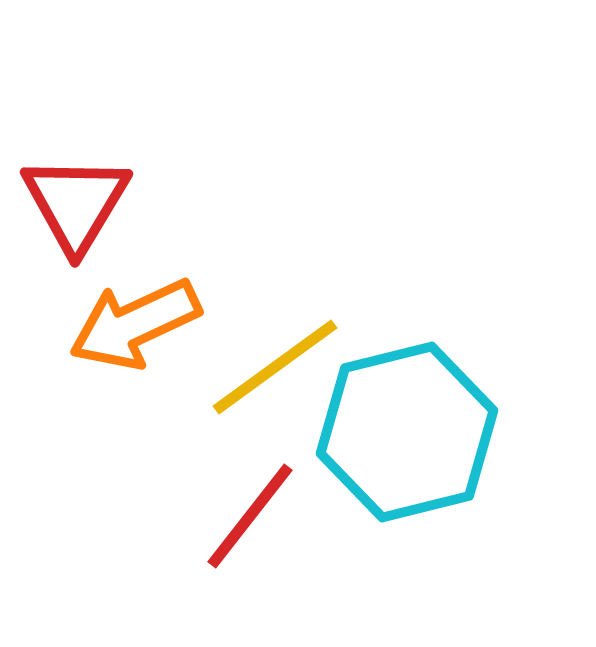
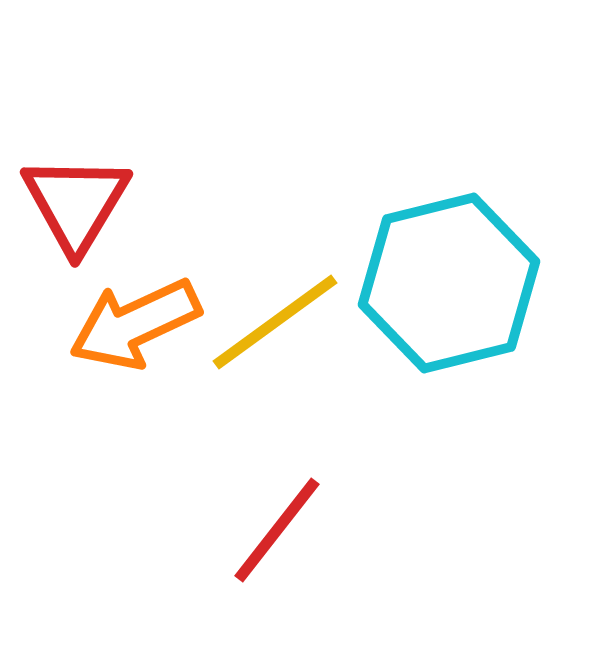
yellow line: moved 45 px up
cyan hexagon: moved 42 px right, 149 px up
red line: moved 27 px right, 14 px down
